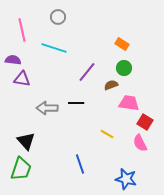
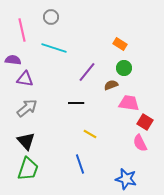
gray circle: moved 7 px left
orange rectangle: moved 2 px left
purple triangle: moved 3 px right
gray arrow: moved 20 px left; rotated 140 degrees clockwise
yellow line: moved 17 px left
green trapezoid: moved 7 px right
